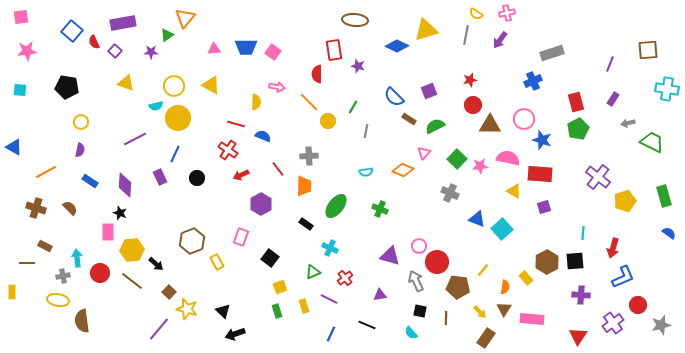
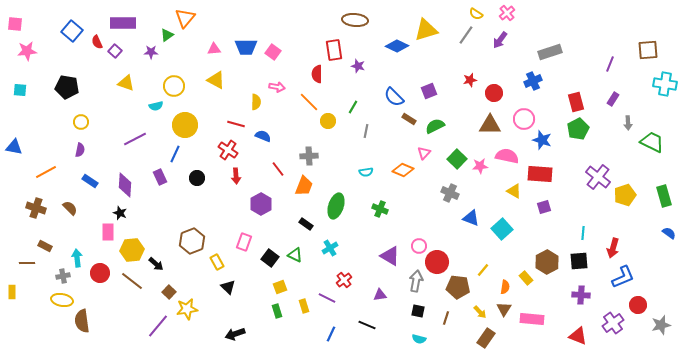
pink cross at (507, 13): rotated 28 degrees counterclockwise
pink square at (21, 17): moved 6 px left, 7 px down; rotated 14 degrees clockwise
purple rectangle at (123, 23): rotated 10 degrees clockwise
gray line at (466, 35): rotated 24 degrees clockwise
red semicircle at (94, 42): moved 3 px right
gray rectangle at (552, 53): moved 2 px left, 1 px up
yellow triangle at (211, 85): moved 5 px right, 5 px up
cyan cross at (667, 89): moved 2 px left, 5 px up
red circle at (473, 105): moved 21 px right, 12 px up
yellow circle at (178, 118): moved 7 px right, 7 px down
gray arrow at (628, 123): rotated 80 degrees counterclockwise
blue triangle at (14, 147): rotated 18 degrees counterclockwise
pink semicircle at (508, 158): moved 1 px left, 2 px up
red arrow at (241, 175): moved 5 px left, 1 px down; rotated 70 degrees counterclockwise
orange trapezoid at (304, 186): rotated 20 degrees clockwise
yellow pentagon at (625, 201): moved 6 px up
green ellipse at (336, 206): rotated 20 degrees counterclockwise
blue triangle at (477, 219): moved 6 px left, 1 px up
pink rectangle at (241, 237): moved 3 px right, 5 px down
cyan cross at (330, 248): rotated 35 degrees clockwise
purple triangle at (390, 256): rotated 15 degrees clockwise
black square at (575, 261): moved 4 px right
green triangle at (313, 272): moved 18 px left, 17 px up; rotated 49 degrees clockwise
red cross at (345, 278): moved 1 px left, 2 px down
gray arrow at (416, 281): rotated 35 degrees clockwise
purple line at (329, 299): moved 2 px left, 1 px up
yellow ellipse at (58, 300): moved 4 px right
yellow star at (187, 309): rotated 25 degrees counterclockwise
black triangle at (223, 311): moved 5 px right, 24 px up
black square at (420, 311): moved 2 px left
brown line at (446, 318): rotated 16 degrees clockwise
purple line at (159, 329): moved 1 px left, 3 px up
cyan semicircle at (411, 333): moved 8 px right, 6 px down; rotated 32 degrees counterclockwise
red triangle at (578, 336): rotated 42 degrees counterclockwise
